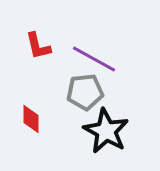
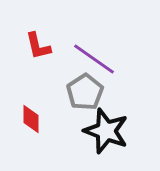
purple line: rotated 6 degrees clockwise
gray pentagon: rotated 27 degrees counterclockwise
black star: rotated 9 degrees counterclockwise
